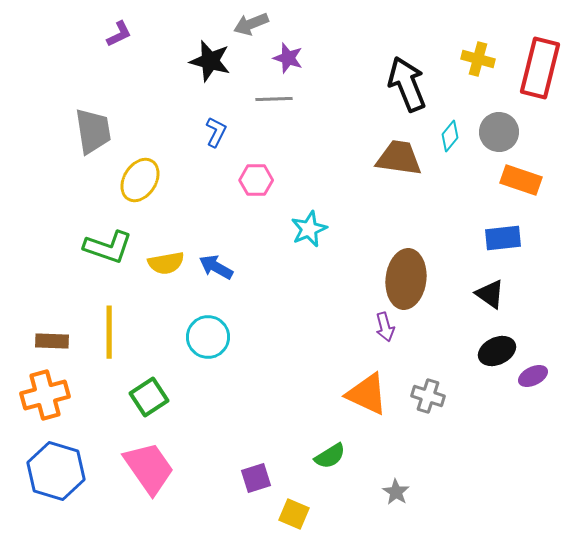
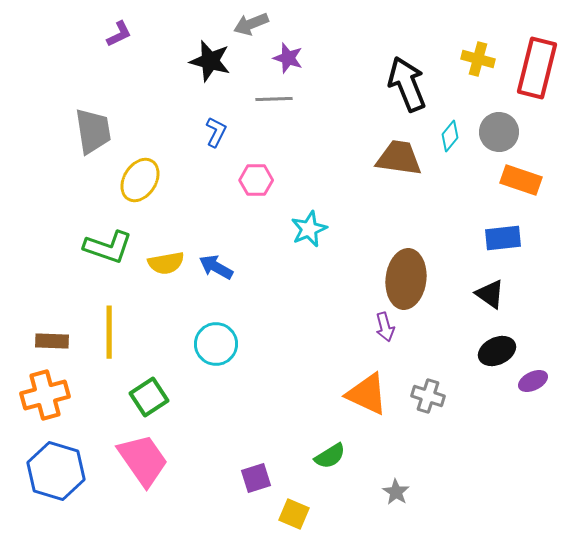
red rectangle: moved 3 px left
cyan circle: moved 8 px right, 7 px down
purple ellipse: moved 5 px down
pink trapezoid: moved 6 px left, 8 px up
